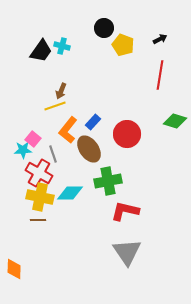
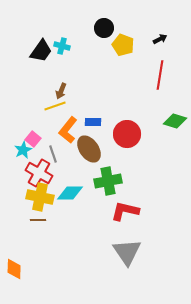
blue rectangle: rotated 49 degrees clockwise
cyan star: rotated 24 degrees counterclockwise
